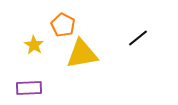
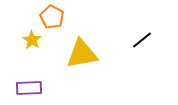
orange pentagon: moved 11 px left, 8 px up
black line: moved 4 px right, 2 px down
yellow star: moved 2 px left, 5 px up
